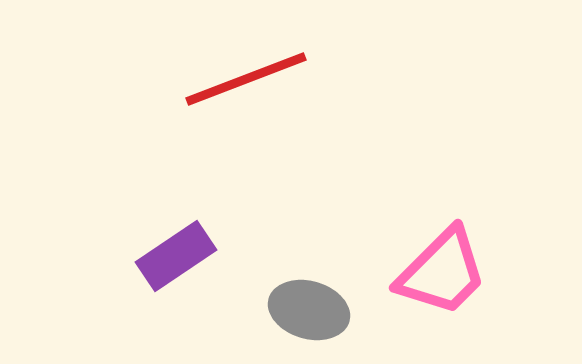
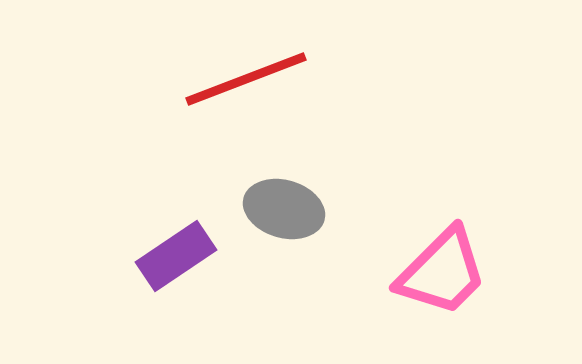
gray ellipse: moved 25 px left, 101 px up
